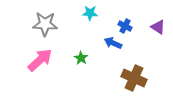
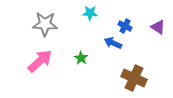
pink arrow: moved 1 px down
